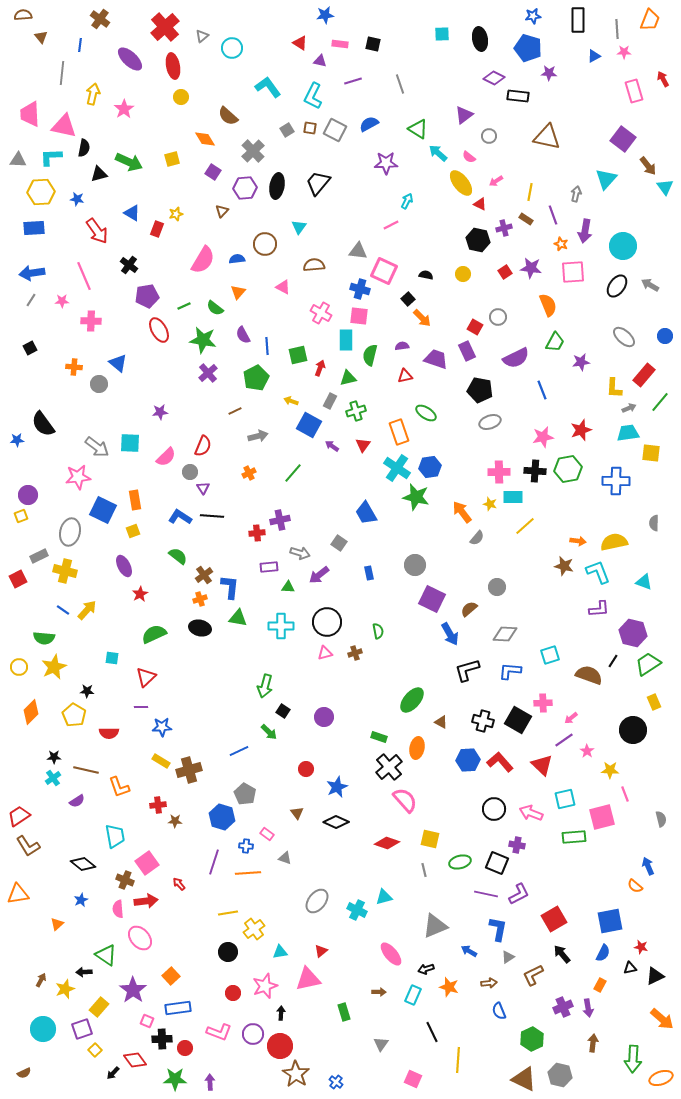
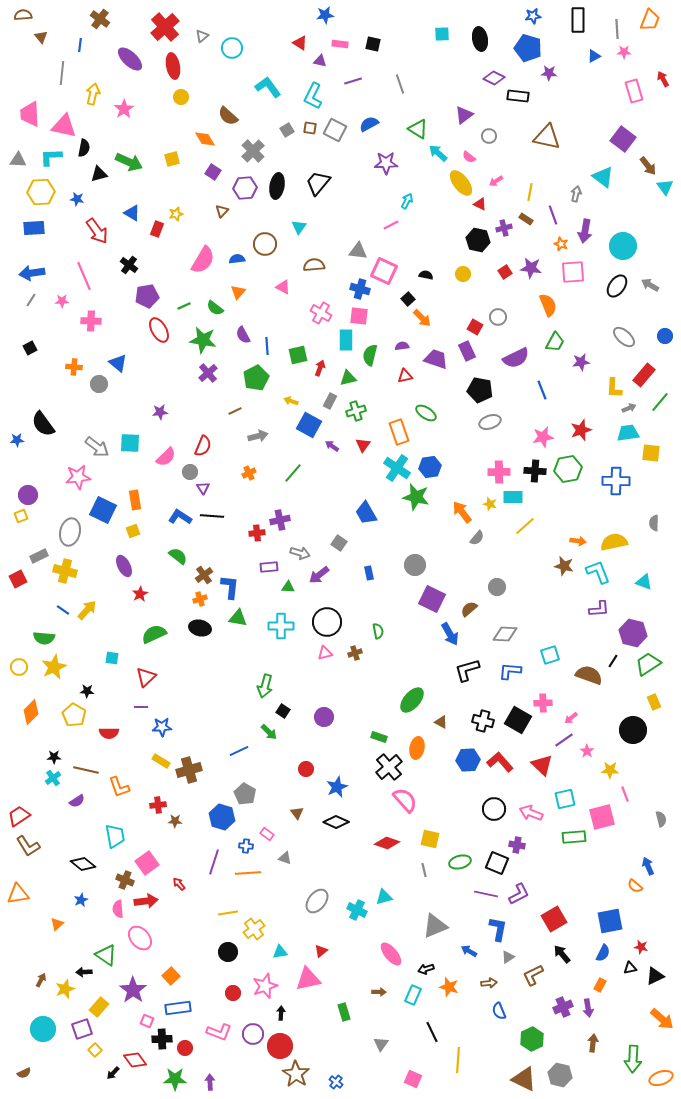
cyan triangle at (606, 179): moved 3 px left, 2 px up; rotated 35 degrees counterclockwise
